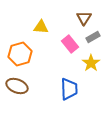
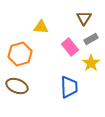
gray rectangle: moved 2 px left, 2 px down
pink rectangle: moved 3 px down
blue trapezoid: moved 2 px up
